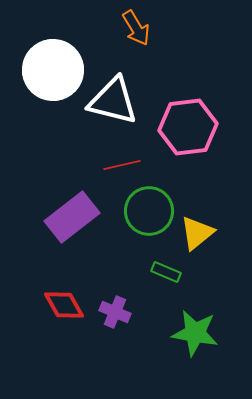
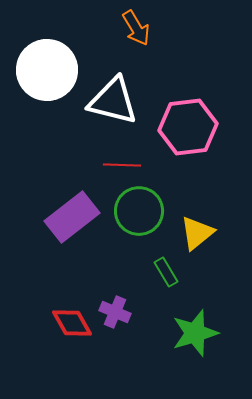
white circle: moved 6 px left
red line: rotated 15 degrees clockwise
green circle: moved 10 px left
green rectangle: rotated 36 degrees clockwise
red diamond: moved 8 px right, 18 px down
green star: rotated 27 degrees counterclockwise
